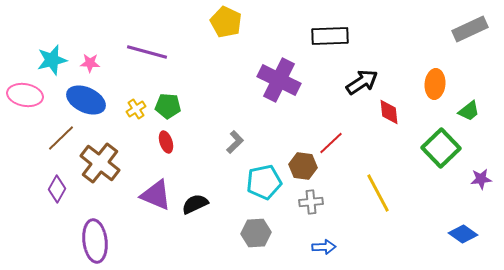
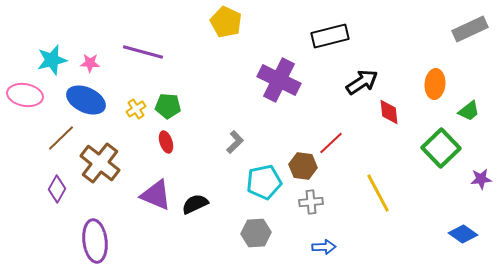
black rectangle: rotated 12 degrees counterclockwise
purple line: moved 4 px left
